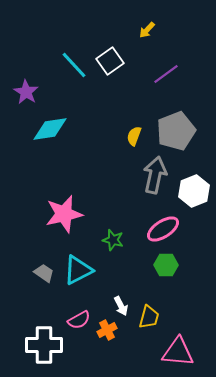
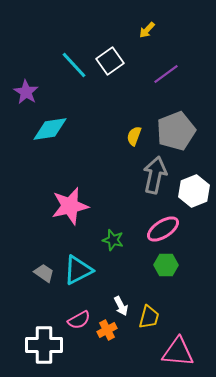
pink star: moved 6 px right, 8 px up
